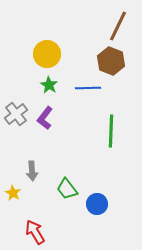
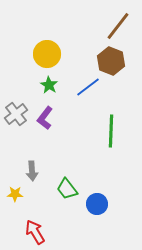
brown line: rotated 12 degrees clockwise
blue line: moved 1 px up; rotated 35 degrees counterclockwise
yellow star: moved 2 px right, 1 px down; rotated 28 degrees counterclockwise
